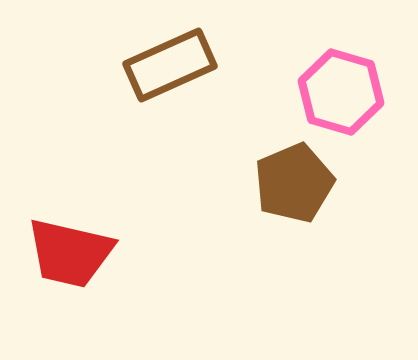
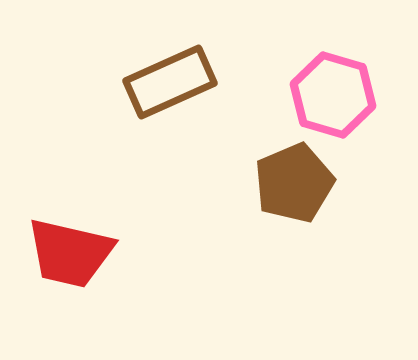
brown rectangle: moved 17 px down
pink hexagon: moved 8 px left, 3 px down
